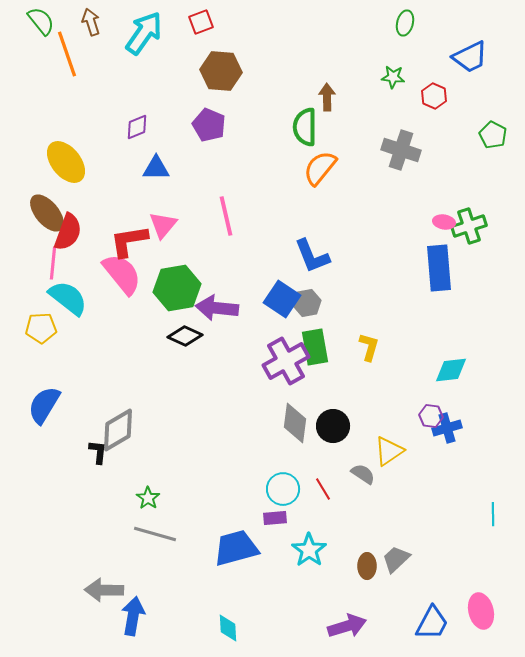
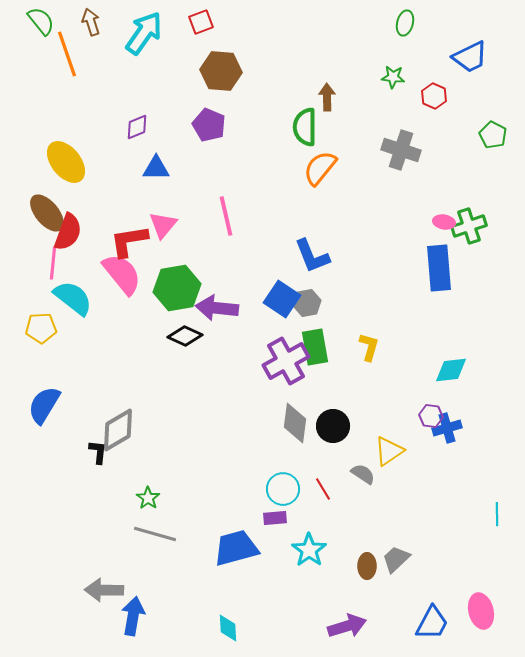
cyan semicircle at (68, 298): moved 5 px right
cyan line at (493, 514): moved 4 px right
